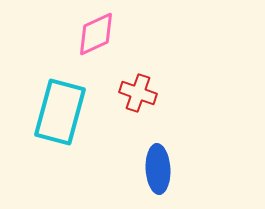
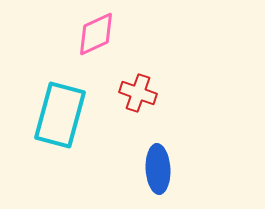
cyan rectangle: moved 3 px down
